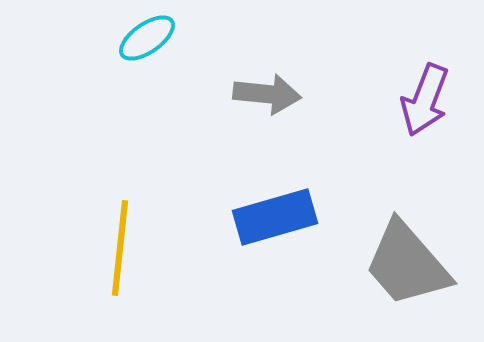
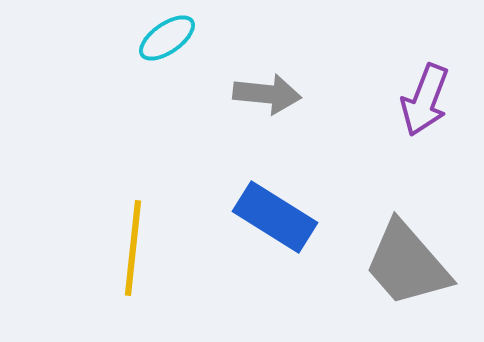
cyan ellipse: moved 20 px right
blue rectangle: rotated 48 degrees clockwise
yellow line: moved 13 px right
